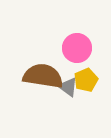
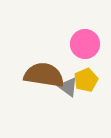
pink circle: moved 8 px right, 4 px up
brown semicircle: moved 1 px right, 1 px up
